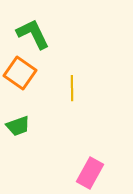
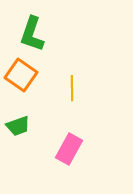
green L-shape: moved 1 px left; rotated 135 degrees counterclockwise
orange square: moved 1 px right, 2 px down
pink rectangle: moved 21 px left, 24 px up
